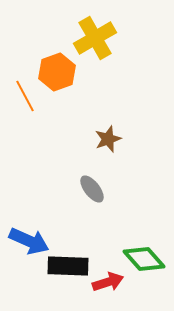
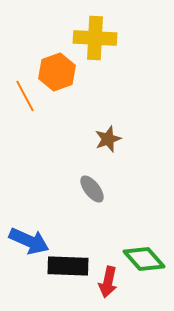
yellow cross: rotated 33 degrees clockwise
red arrow: rotated 120 degrees clockwise
